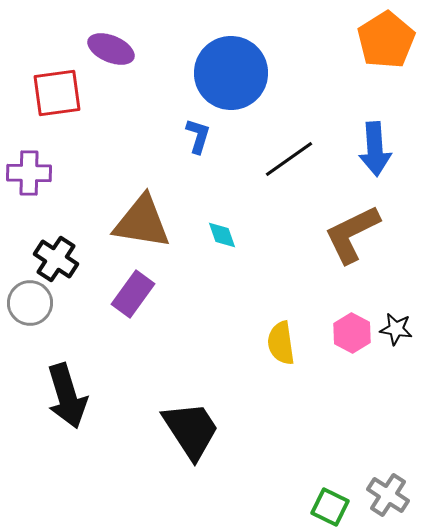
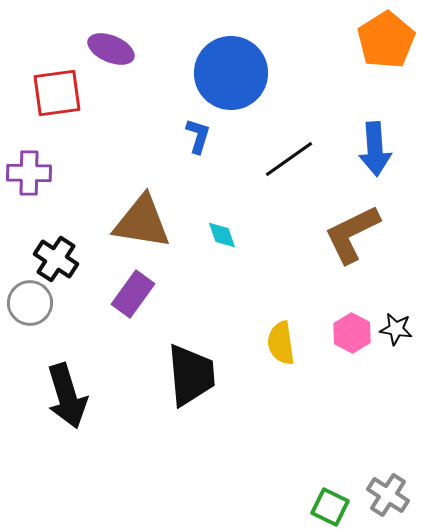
black trapezoid: moved 55 px up; rotated 28 degrees clockwise
